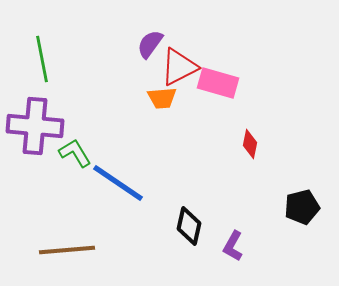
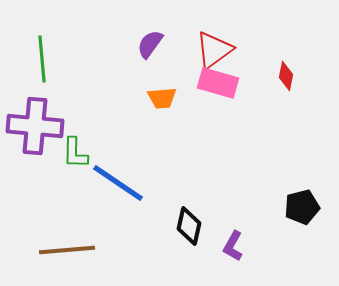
green line: rotated 6 degrees clockwise
red triangle: moved 35 px right, 17 px up; rotated 9 degrees counterclockwise
red diamond: moved 36 px right, 68 px up
green L-shape: rotated 148 degrees counterclockwise
